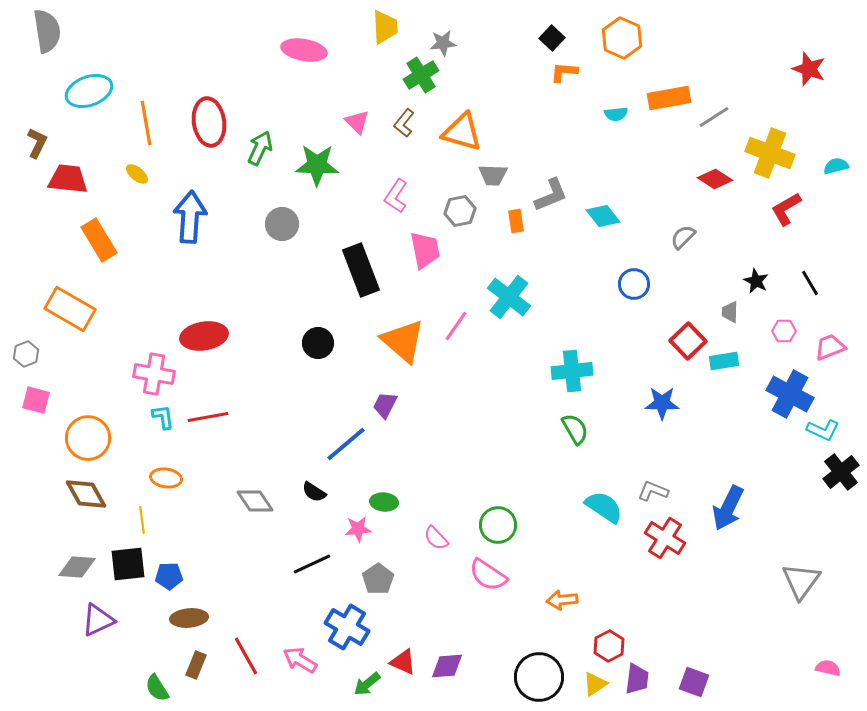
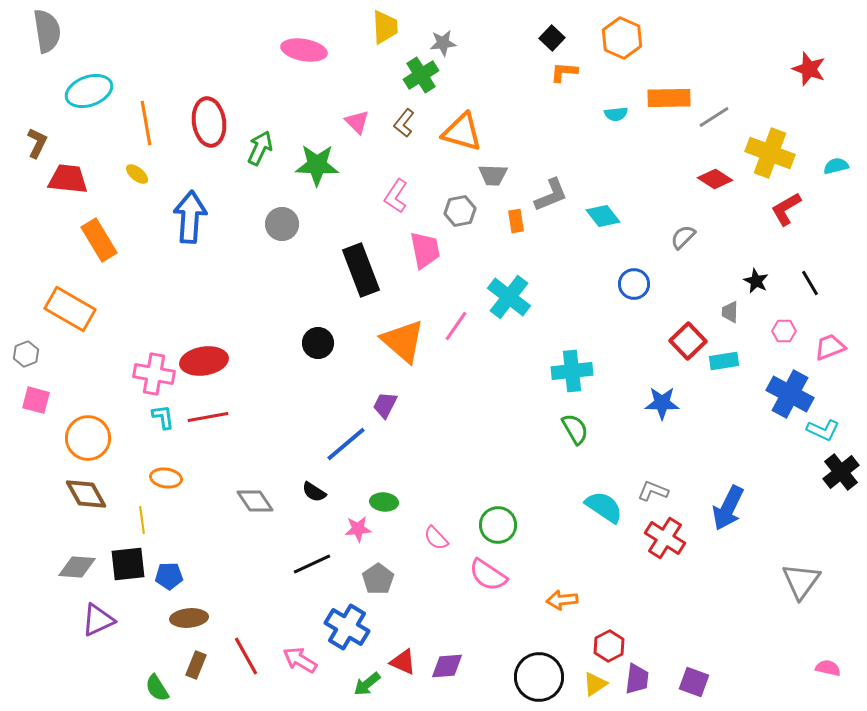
orange rectangle at (669, 98): rotated 9 degrees clockwise
red ellipse at (204, 336): moved 25 px down
